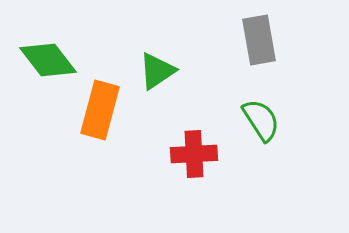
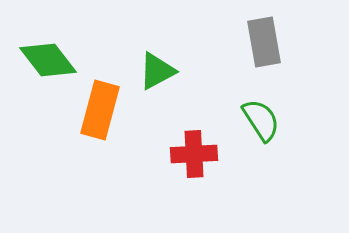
gray rectangle: moved 5 px right, 2 px down
green triangle: rotated 6 degrees clockwise
